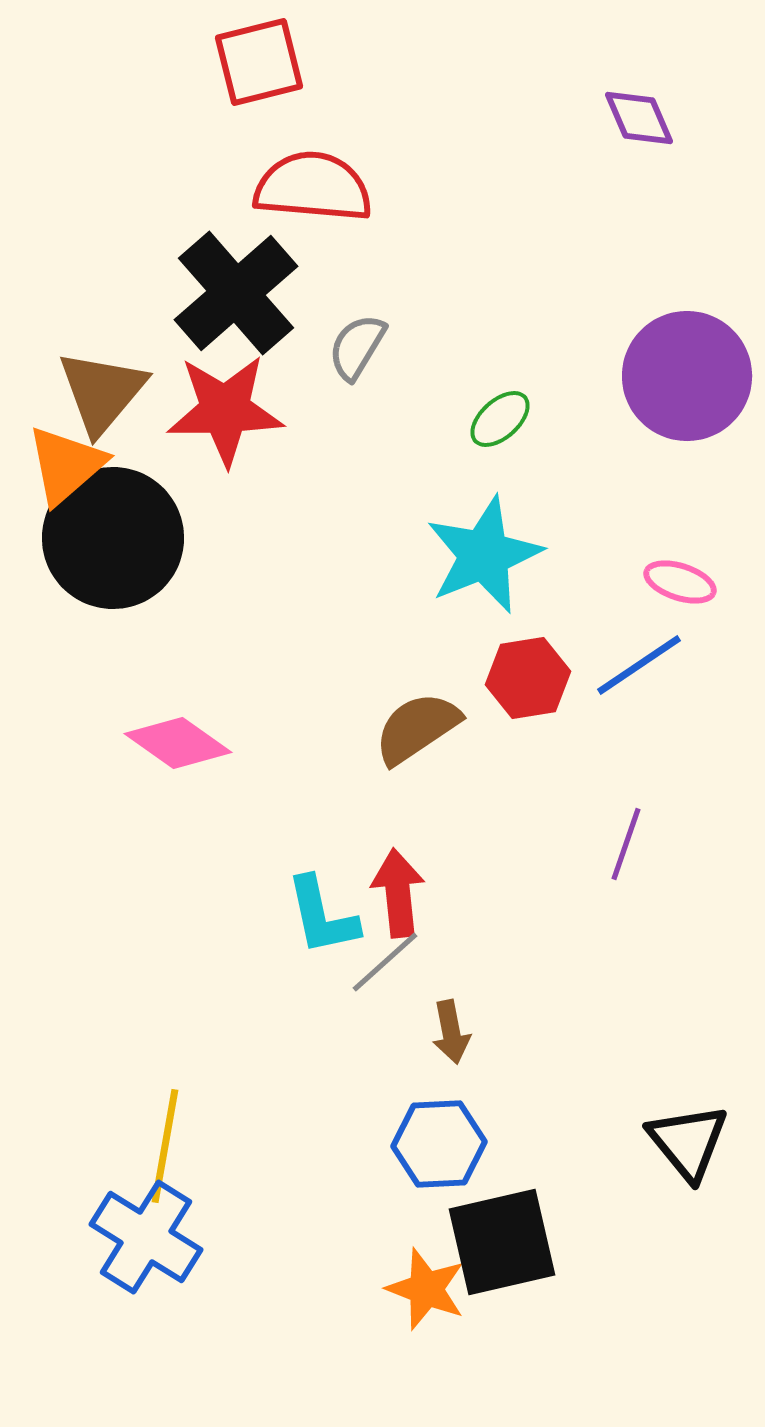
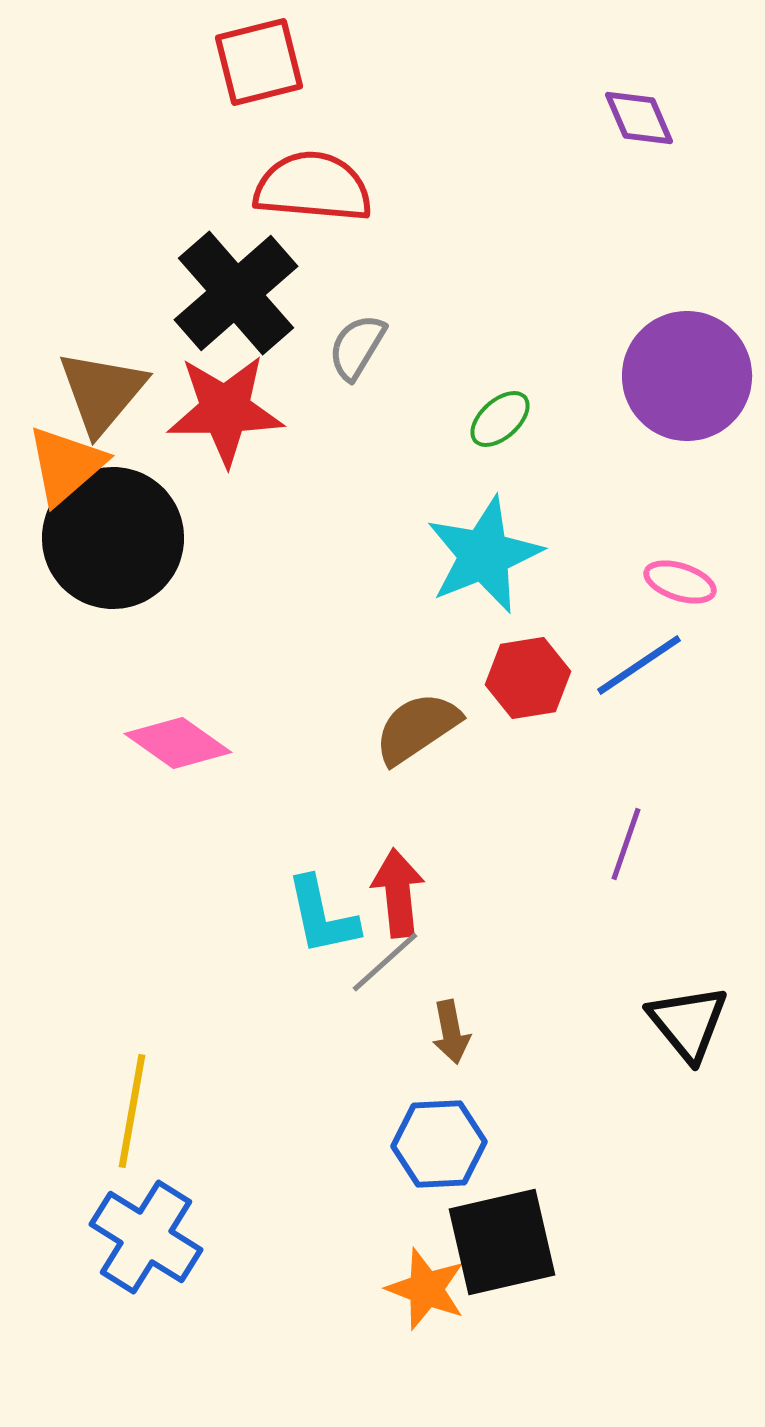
black triangle: moved 119 px up
yellow line: moved 33 px left, 35 px up
